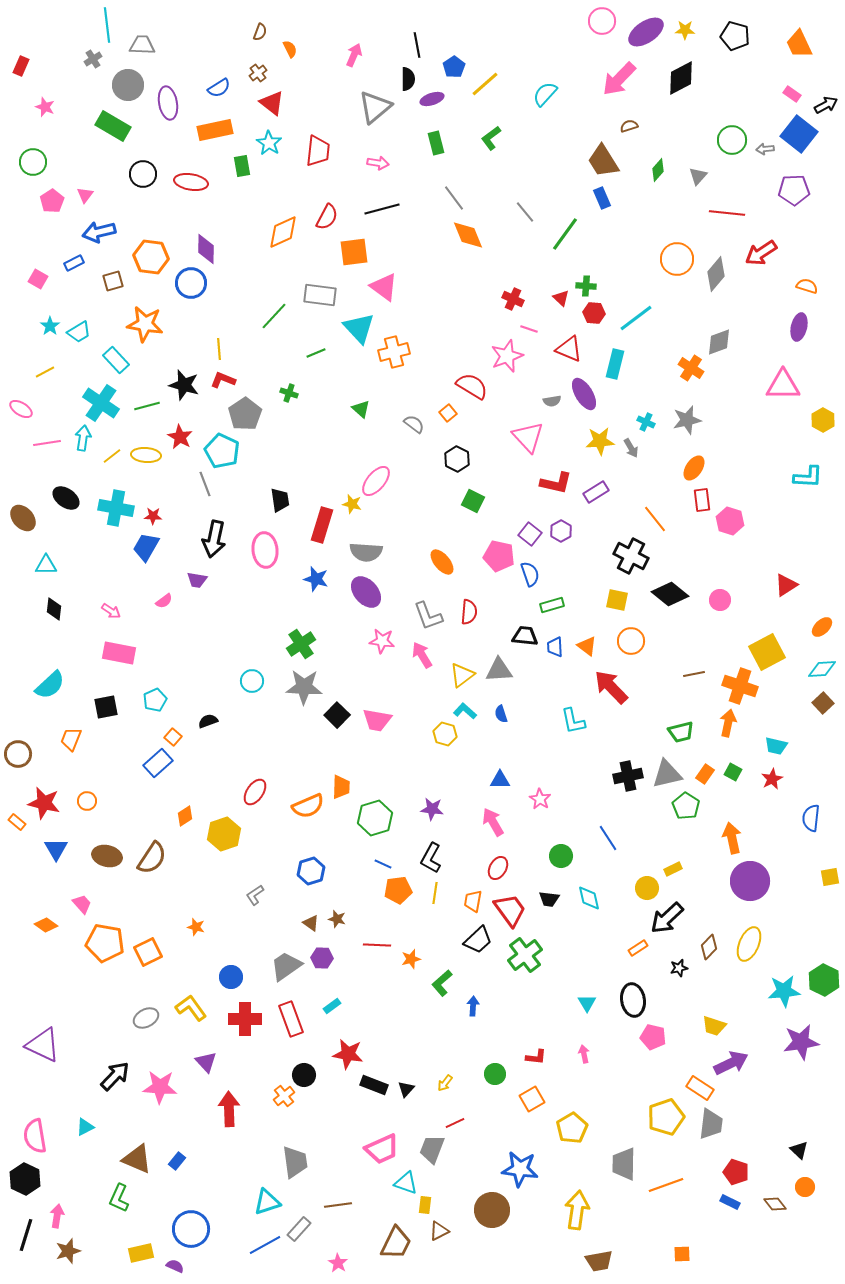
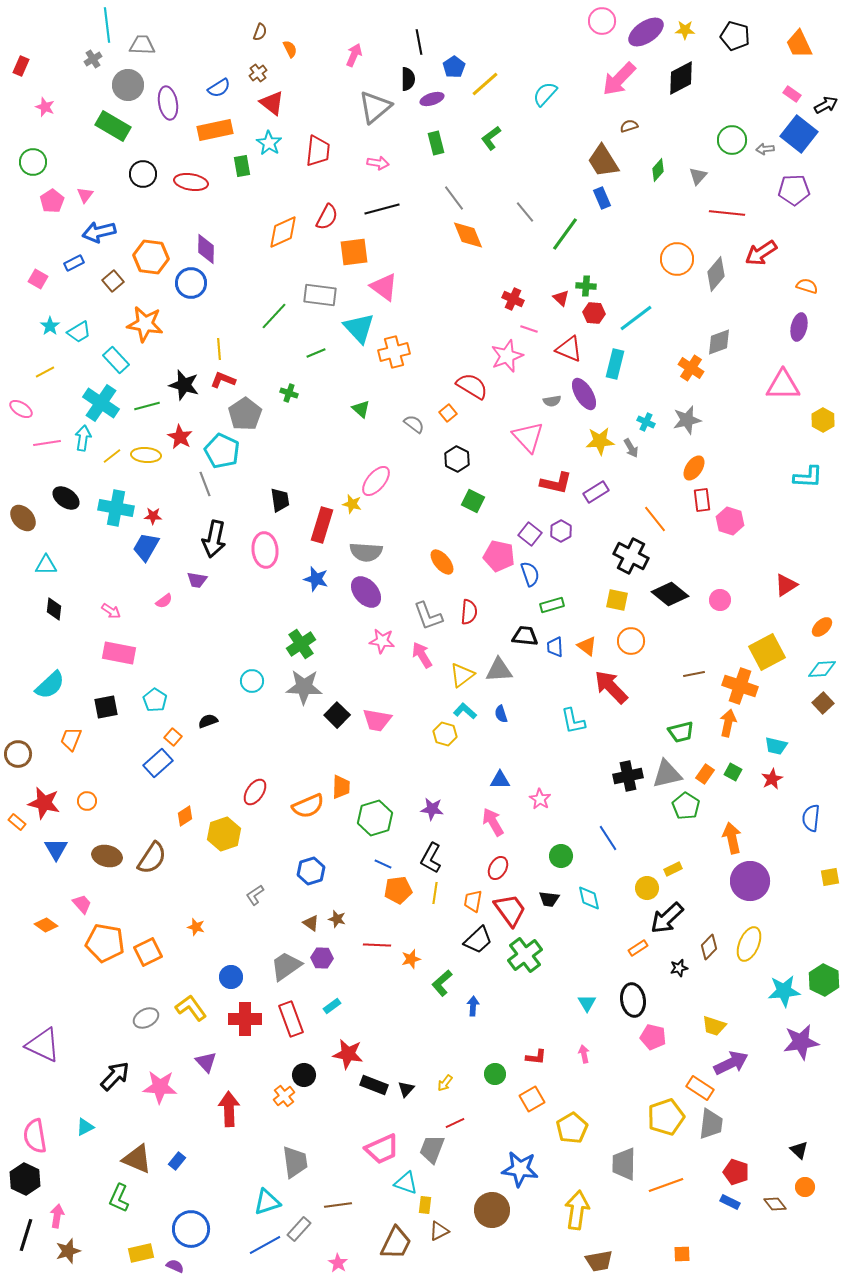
black line at (417, 45): moved 2 px right, 3 px up
brown square at (113, 281): rotated 25 degrees counterclockwise
cyan pentagon at (155, 700): rotated 15 degrees counterclockwise
